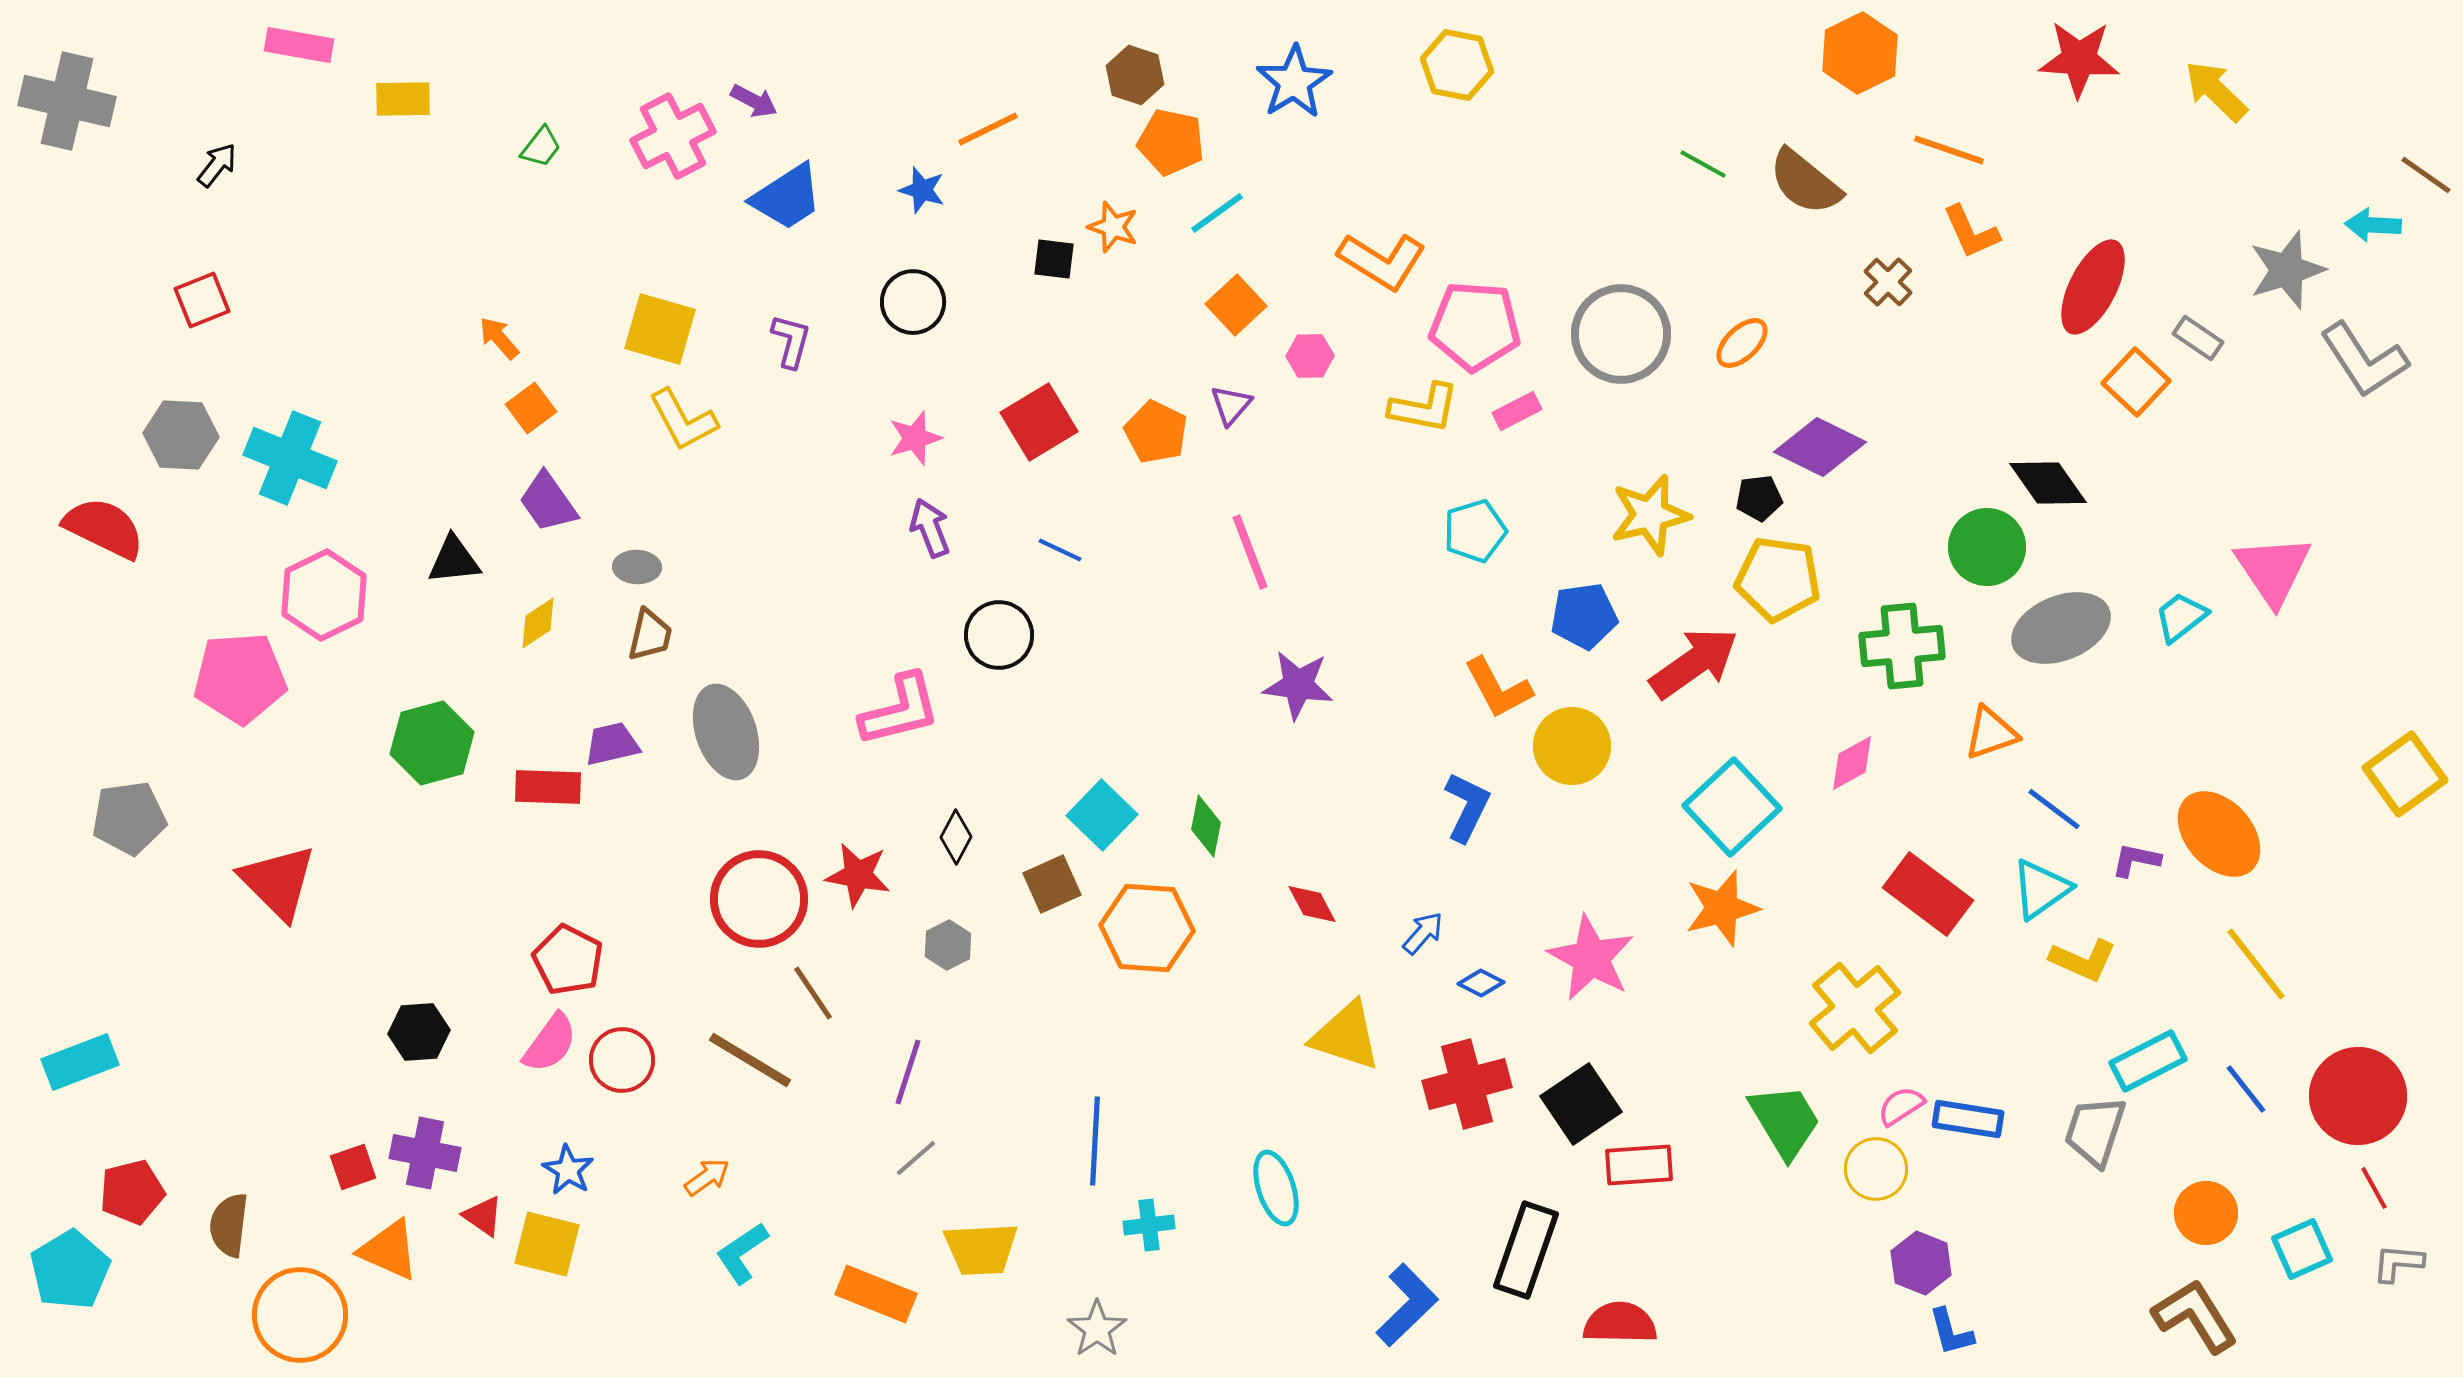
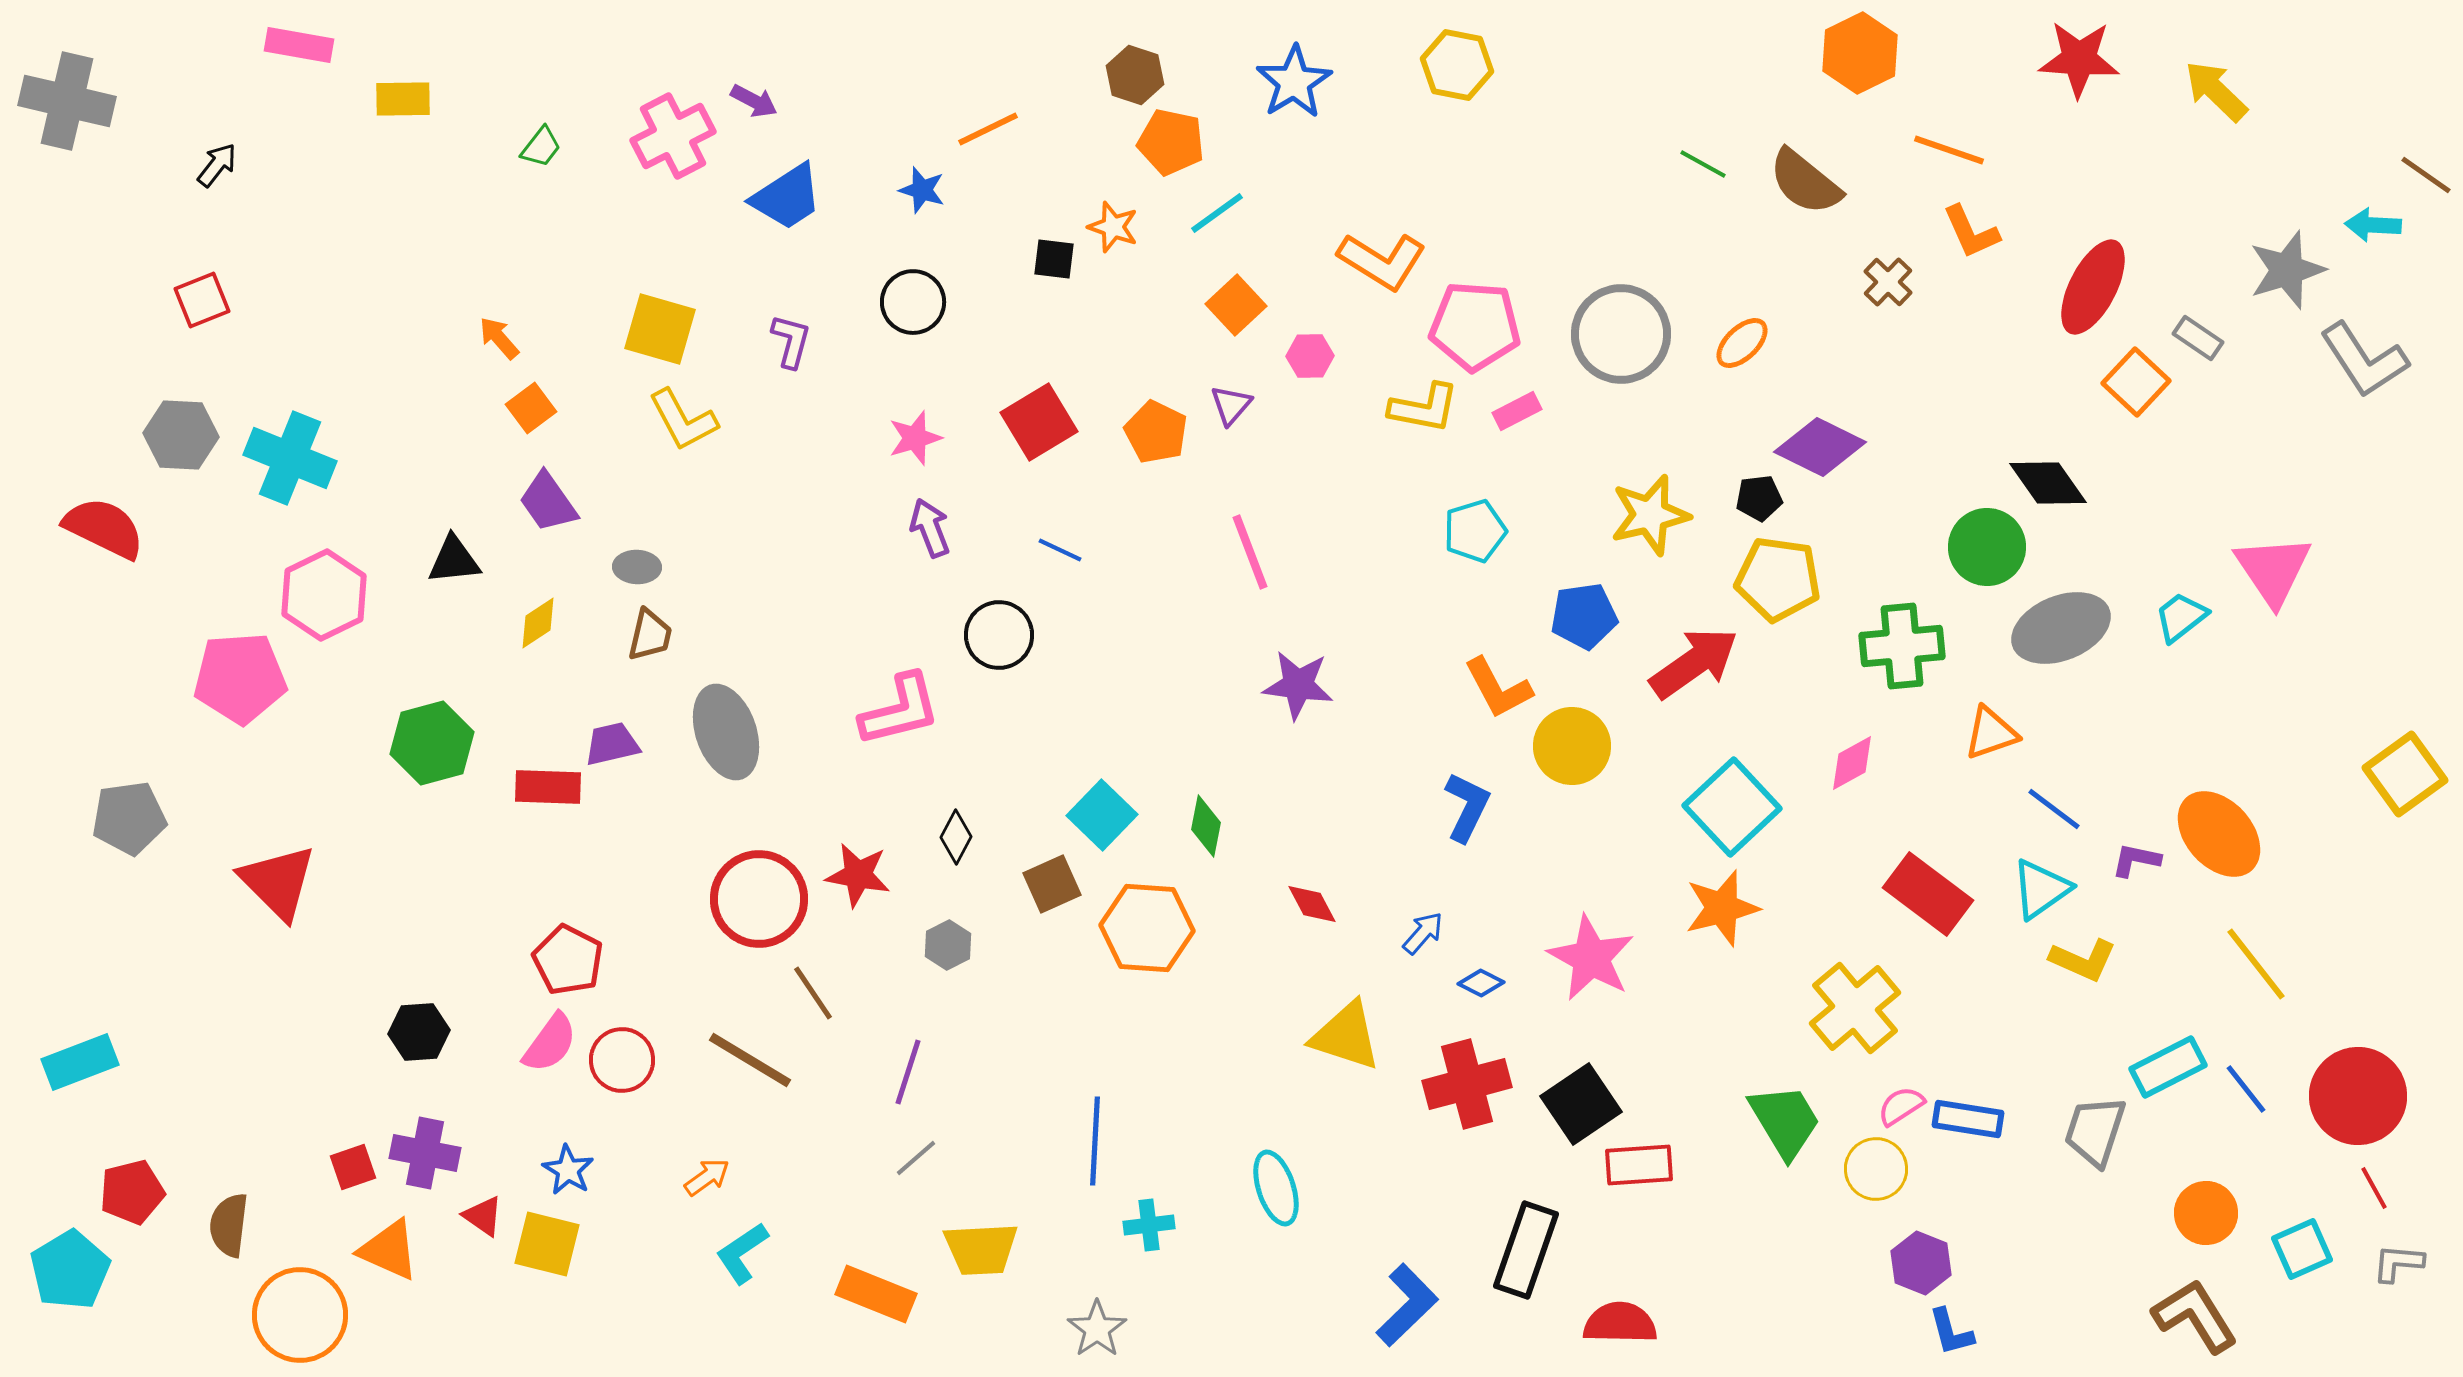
cyan rectangle at (2148, 1061): moved 20 px right, 6 px down
